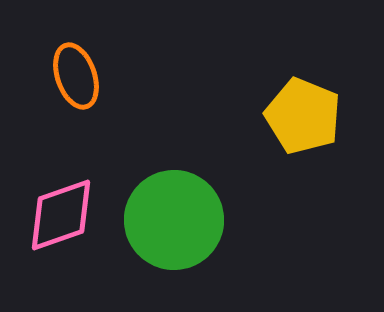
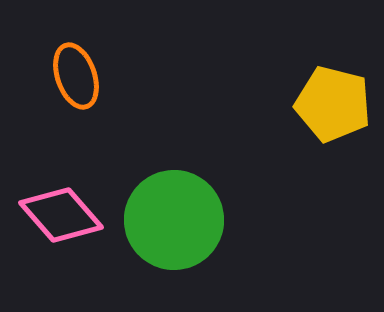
yellow pentagon: moved 30 px right, 12 px up; rotated 8 degrees counterclockwise
pink diamond: rotated 68 degrees clockwise
